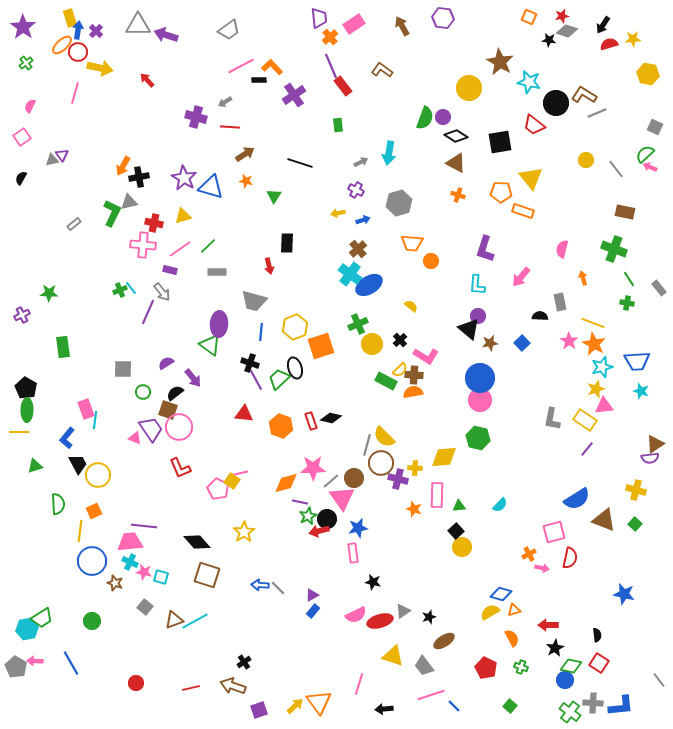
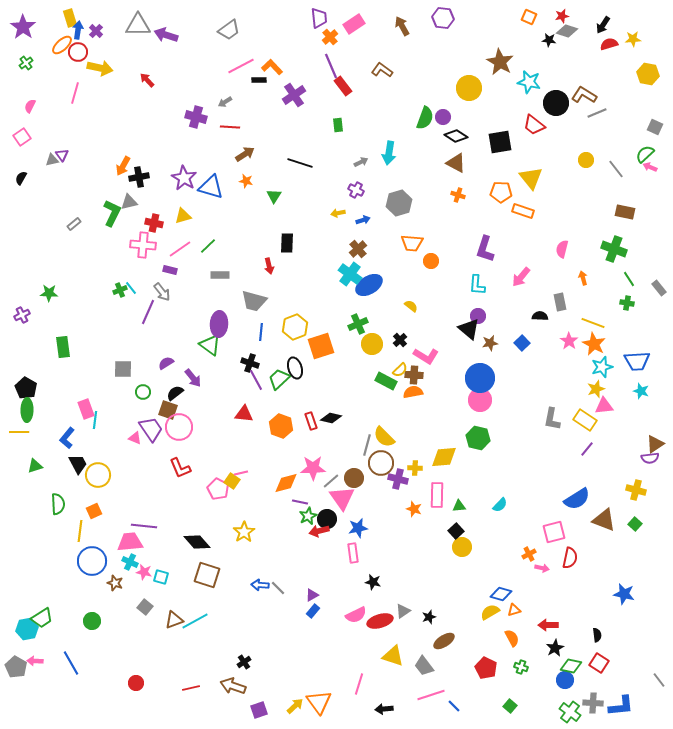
gray rectangle at (217, 272): moved 3 px right, 3 px down
